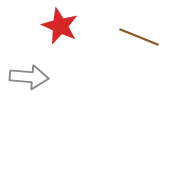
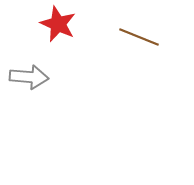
red star: moved 2 px left, 2 px up
